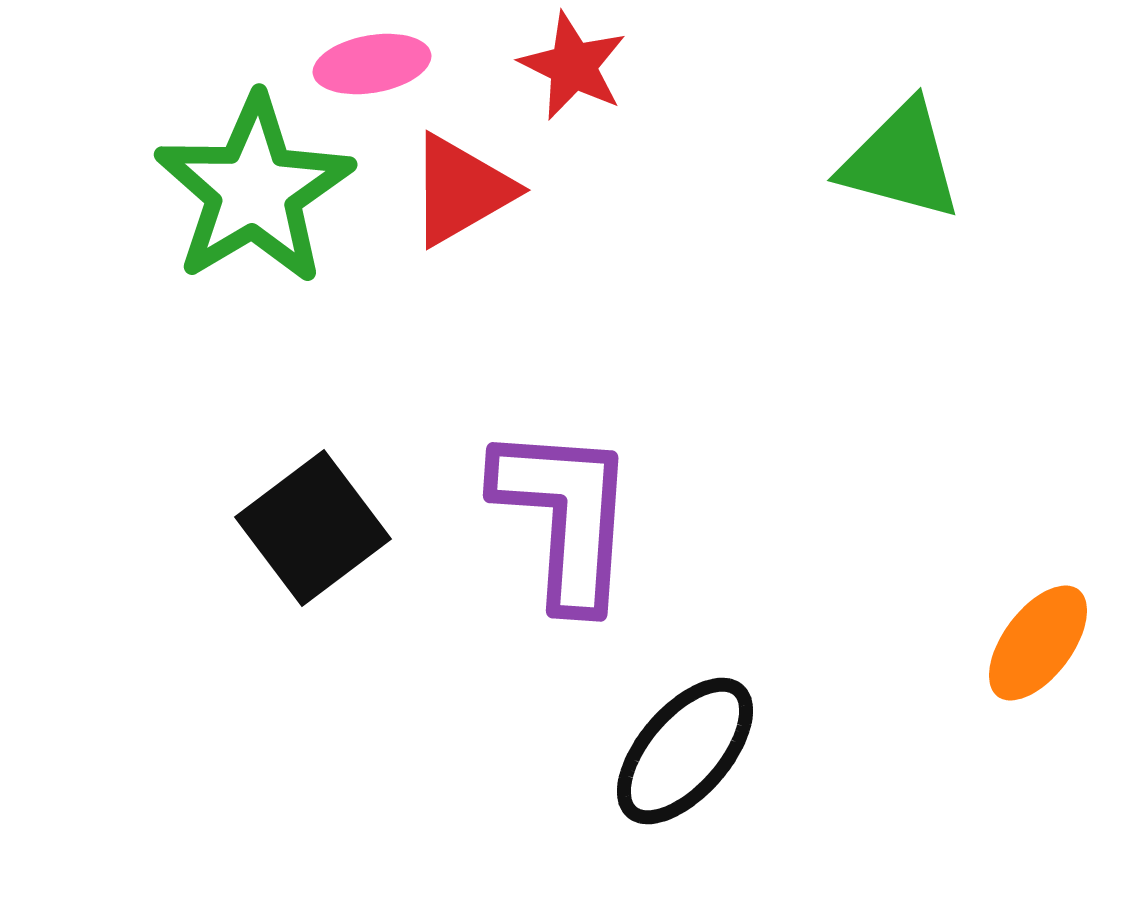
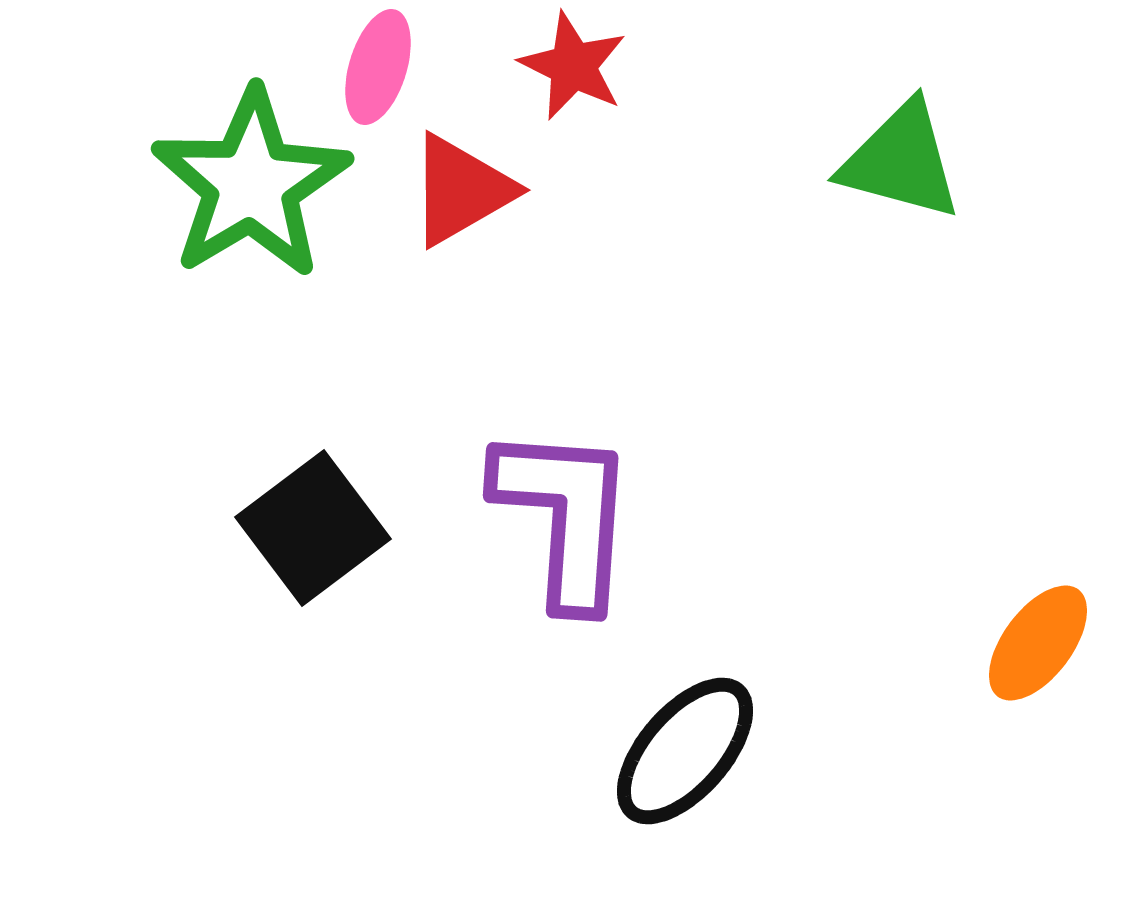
pink ellipse: moved 6 px right, 3 px down; rotated 63 degrees counterclockwise
green star: moved 3 px left, 6 px up
